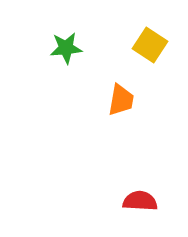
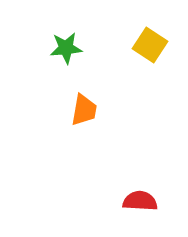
orange trapezoid: moved 37 px left, 10 px down
